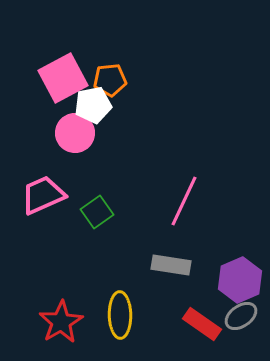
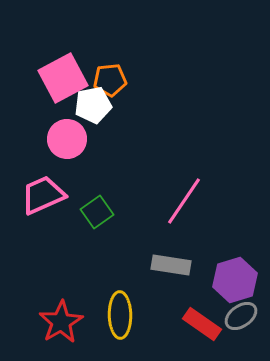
pink circle: moved 8 px left, 6 px down
pink line: rotated 9 degrees clockwise
purple hexagon: moved 5 px left; rotated 6 degrees clockwise
